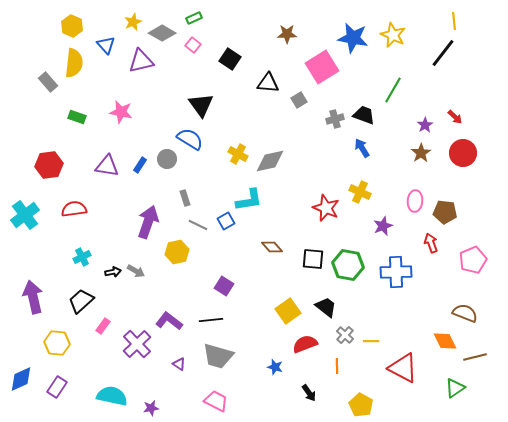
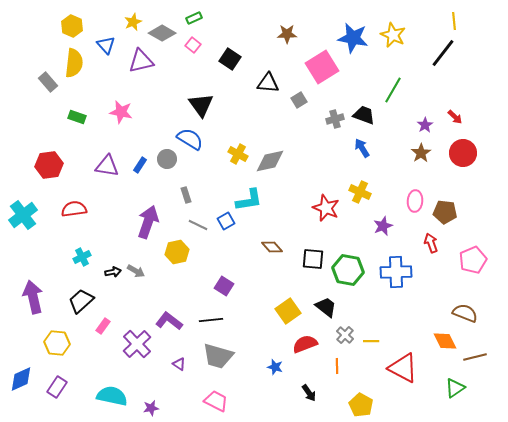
gray rectangle at (185, 198): moved 1 px right, 3 px up
cyan cross at (25, 215): moved 2 px left
green hexagon at (348, 265): moved 5 px down
